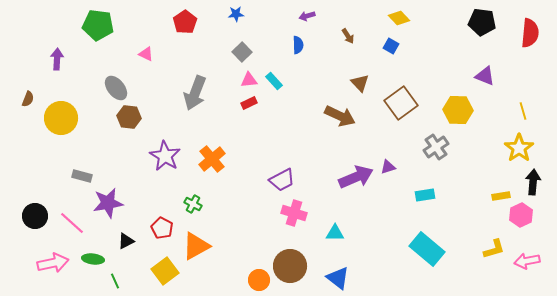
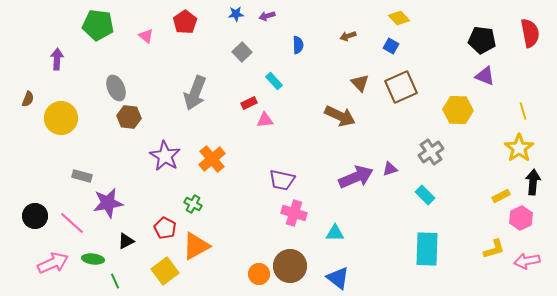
purple arrow at (307, 16): moved 40 px left
black pentagon at (482, 22): moved 18 px down
red semicircle at (530, 33): rotated 16 degrees counterclockwise
brown arrow at (348, 36): rotated 105 degrees clockwise
pink triangle at (146, 54): moved 18 px up; rotated 14 degrees clockwise
pink triangle at (249, 80): moved 16 px right, 40 px down
gray ellipse at (116, 88): rotated 15 degrees clockwise
brown square at (401, 103): moved 16 px up; rotated 12 degrees clockwise
gray cross at (436, 147): moved 5 px left, 5 px down
purple triangle at (388, 167): moved 2 px right, 2 px down
purple trapezoid at (282, 180): rotated 40 degrees clockwise
cyan rectangle at (425, 195): rotated 54 degrees clockwise
yellow rectangle at (501, 196): rotated 18 degrees counterclockwise
pink hexagon at (521, 215): moved 3 px down
red pentagon at (162, 228): moved 3 px right
cyan rectangle at (427, 249): rotated 52 degrees clockwise
pink arrow at (53, 263): rotated 12 degrees counterclockwise
orange circle at (259, 280): moved 6 px up
